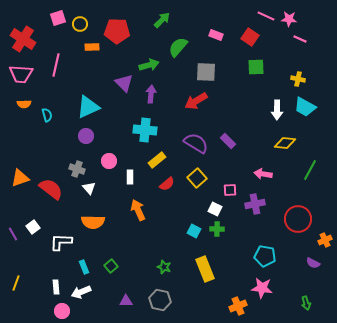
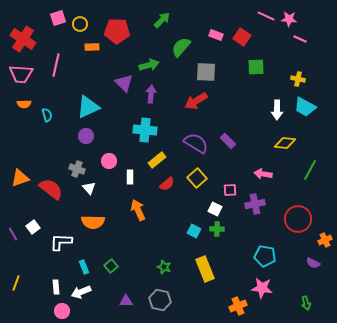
red square at (250, 37): moved 8 px left
green semicircle at (178, 47): moved 3 px right
